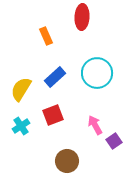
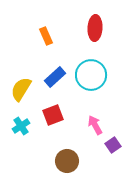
red ellipse: moved 13 px right, 11 px down
cyan circle: moved 6 px left, 2 px down
purple square: moved 1 px left, 4 px down
